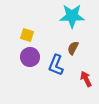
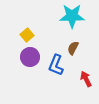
yellow square: rotated 32 degrees clockwise
